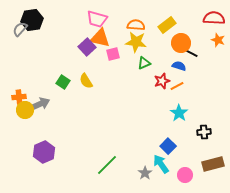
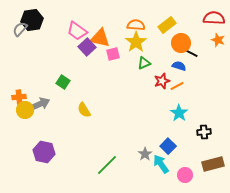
pink trapezoid: moved 20 px left, 12 px down; rotated 20 degrees clockwise
yellow star: rotated 30 degrees clockwise
yellow semicircle: moved 2 px left, 29 px down
purple hexagon: rotated 25 degrees counterclockwise
gray star: moved 19 px up
